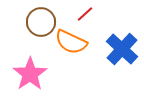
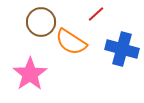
red line: moved 11 px right
orange semicircle: rotated 8 degrees clockwise
blue cross: rotated 28 degrees counterclockwise
